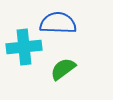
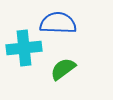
cyan cross: moved 1 px down
